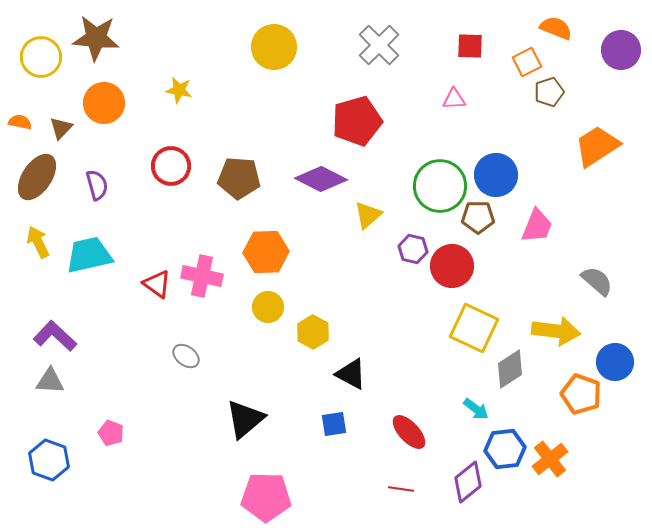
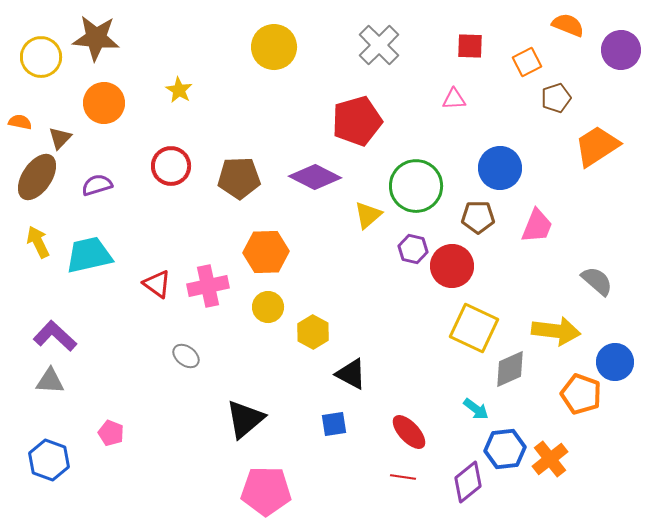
orange semicircle at (556, 28): moved 12 px right, 3 px up
yellow star at (179, 90): rotated 20 degrees clockwise
brown pentagon at (549, 92): moved 7 px right, 6 px down
brown triangle at (61, 128): moved 1 px left, 10 px down
blue circle at (496, 175): moved 4 px right, 7 px up
brown pentagon at (239, 178): rotated 6 degrees counterclockwise
purple diamond at (321, 179): moved 6 px left, 2 px up
purple semicircle at (97, 185): rotated 92 degrees counterclockwise
green circle at (440, 186): moved 24 px left
pink cross at (202, 276): moved 6 px right, 10 px down; rotated 24 degrees counterclockwise
gray diamond at (510, 369): rotated 9 degrees clockwise
red line at (401, 489): moved 2 px right, 12 px up
pink pentagon at (266, 497): moved 6 px up
